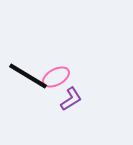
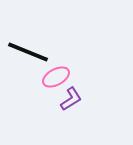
black line: moved 24 px up; rotated 9 degrees counterclockwise
